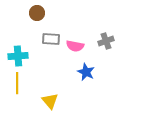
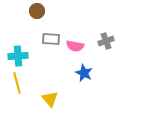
brown circle: moved 2 px up
blue star: moved 2 px left, 1 px down
yellow line: rotated 15 degrees counterclockwise
yellow triangle: moved 2 px up
